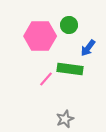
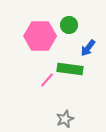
pink line: moved 1 px right, 1 px down
